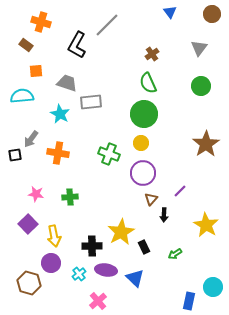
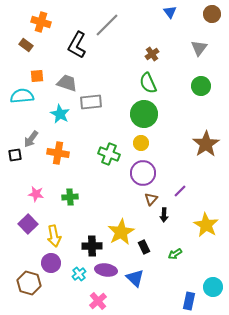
orange square at (36, 71): moved 1 px right, 5 px down
